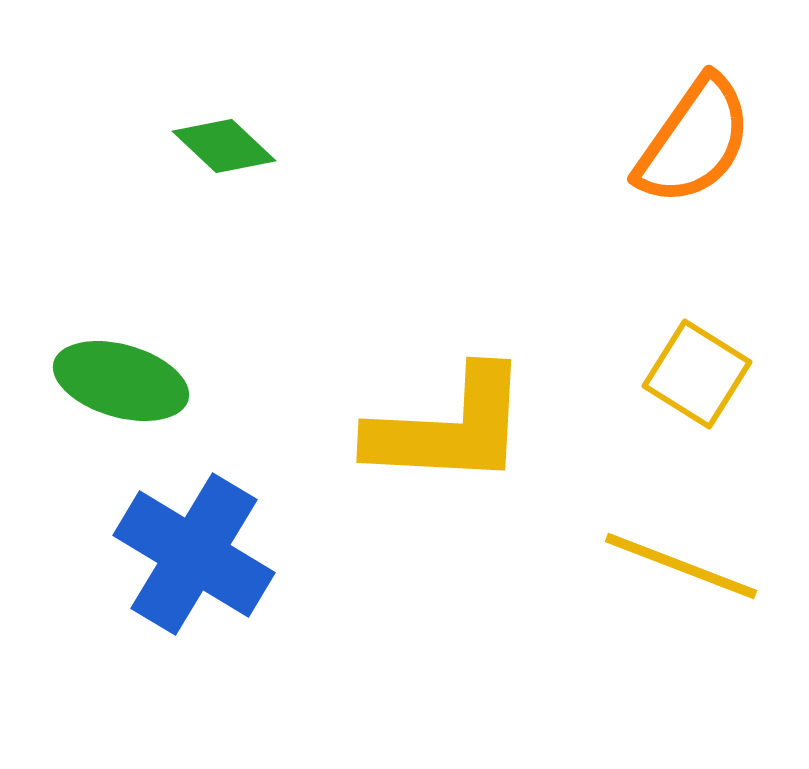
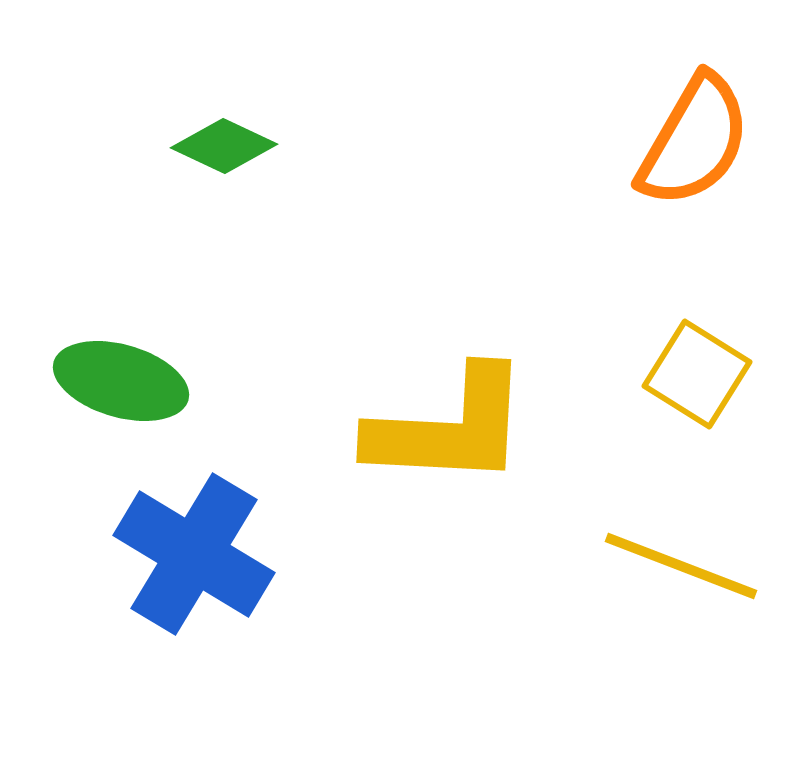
orange semicircle: rotated 5 degrees counterclockwise
green diamond: rotated 18 degrees counterclockwise
